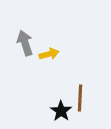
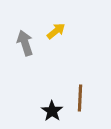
yellow arrow: moved 7 px right, 23 px up; rotated 24 degrees counterclockwise
black star: moved 9 px left
